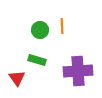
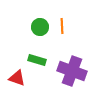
green circle: moved 3 px up
purple cross: moved 6 px left; rotated 24 degrees clockwise
red triangle: rotated 36 degrees counterclockwise
